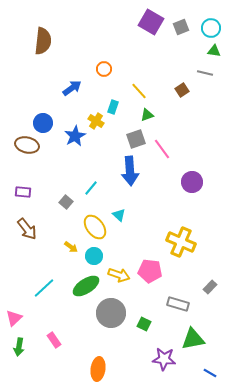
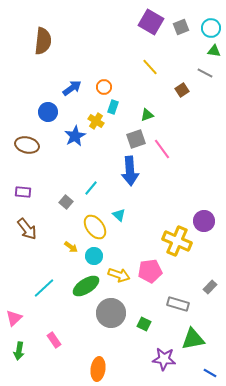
orange circle at (104, 69): moved 18 px down
gray line at (205, 73): rotated 14 degrees clockwise
yellow line at (139, 91): moved 11 px right, 24 px up
blue circle at (43, 123): moved 5 px right, 11 px up
purple circle at (192, 182): moved 12 px right, 39 px down
yellow cross at (181, 242): moved 4 px left, 1 px up
pink pentagon at (150, 271): rotated 15 degrees counterclockwise
green arrow at (19, 347): moved 4 px down
